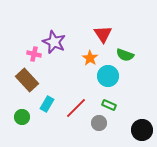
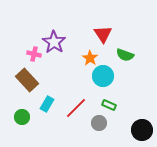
purple star: rotated 10 degrees clockwise
cyan circle: moved 5 px left
